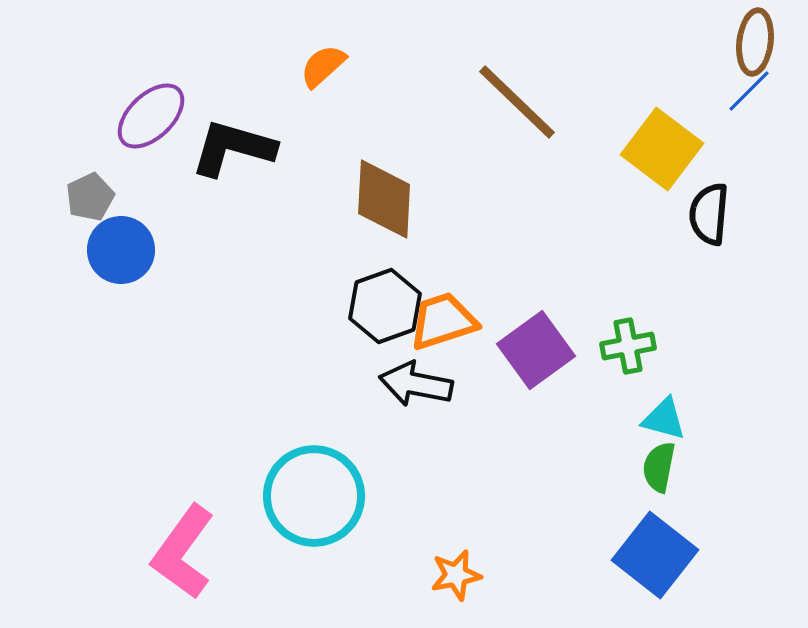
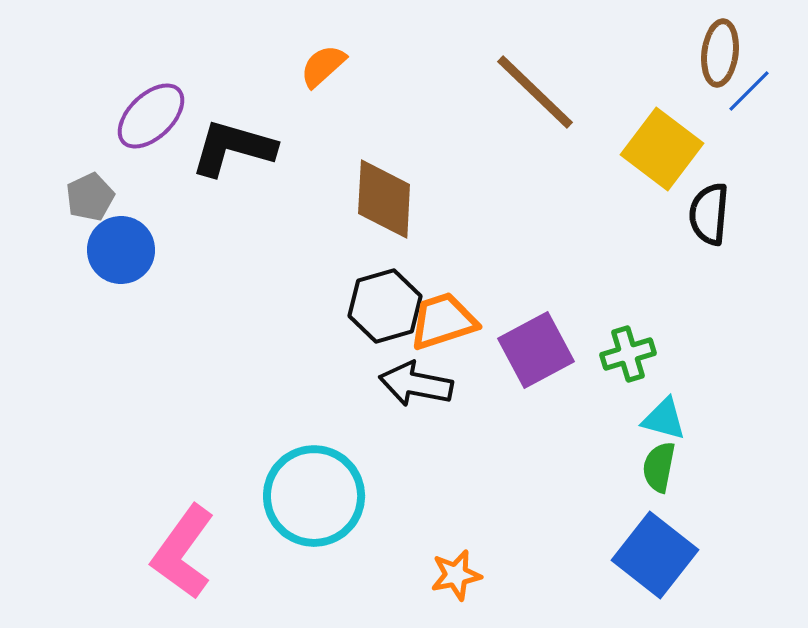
brown ellipse: moved 35 px left, 11 px down
brown line: moved 18 px right, 10 px up
black hexagon: rotated 4 degrees clockwise
green cross: moved 8 px down; rotated 6 degrees counterclockwise
purple square: rotated 8 degrees clockwise
